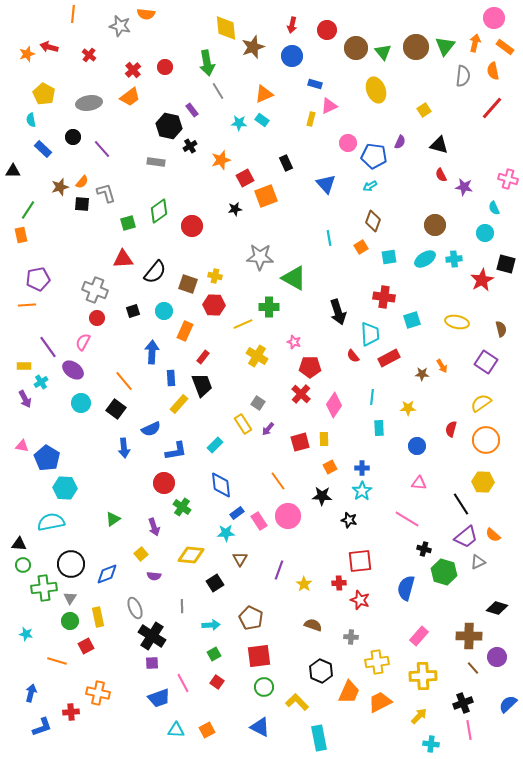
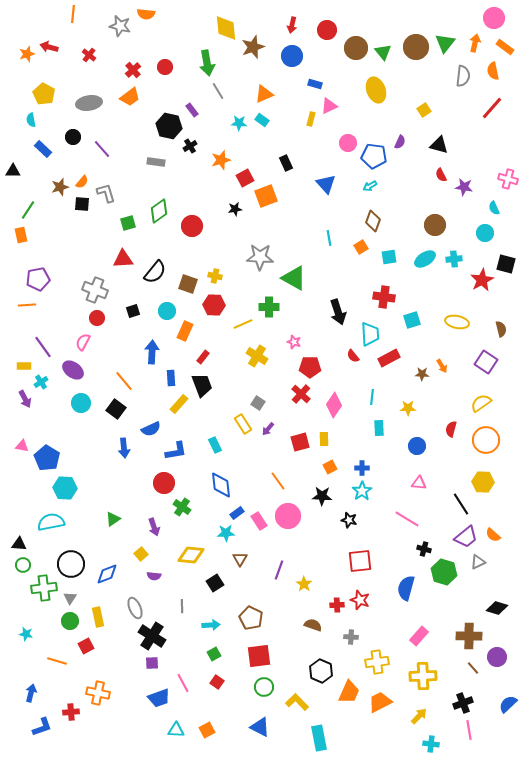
green triangle at (445, 46): moved 3 px up
cyan circle at (164, 311): moved 3 px right
purple line at (48, 347): moved 5 px left
cyan rectangle at (215, 445): rotated 70 degrees counterclockwise
red cross at (339, 583): moved 2 px left, 22 px down
